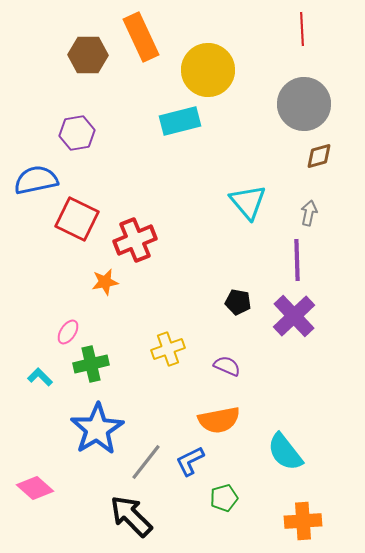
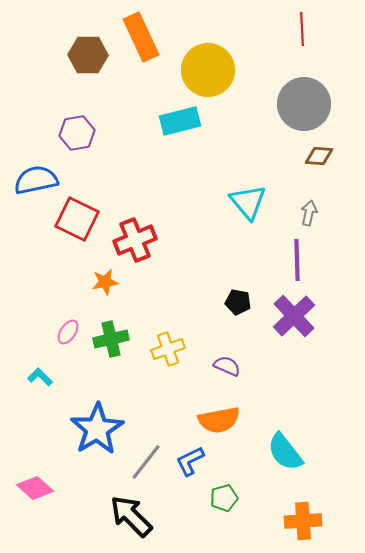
brown diamond: rotated 20 degrees clockwise
green cross: moved 20 px right, 25 px up
